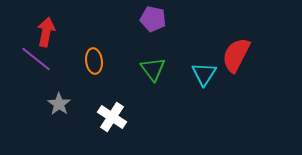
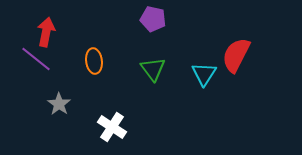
white cross: moved 10 px down
